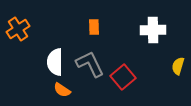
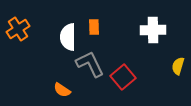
white semicircle: moved 13 px right, 25 px up
